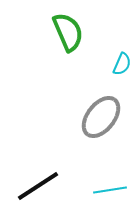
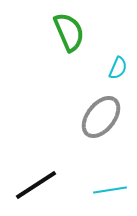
green semicircle: moved 1 px right
cyan semicircle: moved 4 px left, 4 px down
black line: moved 2 px left, 1 px up
